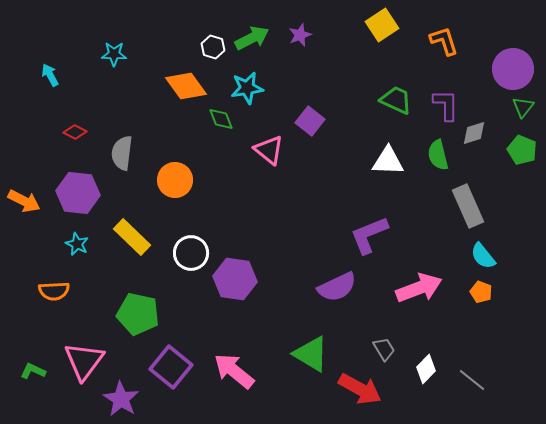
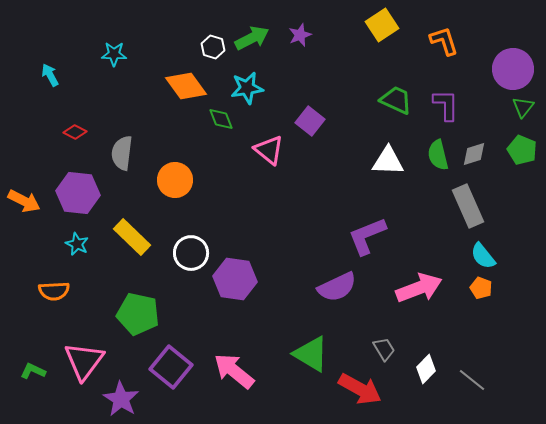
gray diamond at (474, 133): moved 21 px down
purple L-shape at (369, 235): moved 2 px left, 1 px down
orange pentagon at (481, 292): moved 4 px up
